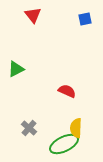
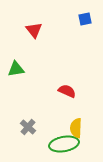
red triangle: moved 1 px right, 15 px down
green triangle: rotated 18 degrees clockwise
gray cross: moved 1 px left, 1 px up
green ellipse: rotated 16 degrees clockwise
